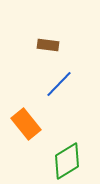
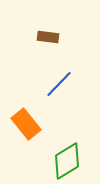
brown rectangle: moved 8 px up
